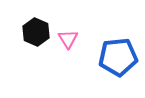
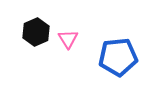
black hexagon: rotated 12 degrees clockwise
